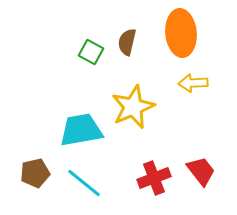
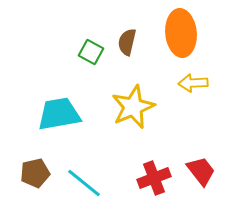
cyan trapezoid: moved 22 px left, 16 px up
